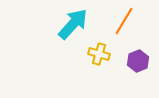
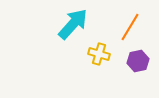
orange line: moved 6 px right, 6 px down
purple hexagon: rotated 10 degrees clockwise
